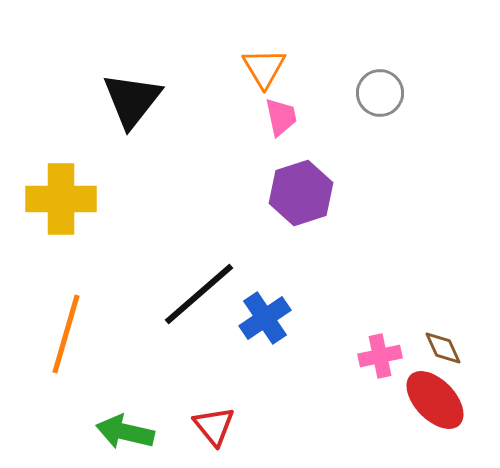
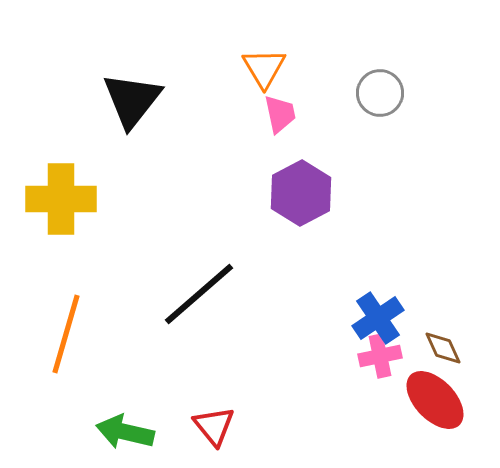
pink trapezoid: moved 1 px left, 3 px up
purple hexagon: rotated 10 degrees counterclockwise
blue cross: moved 113 px right
